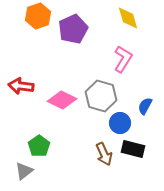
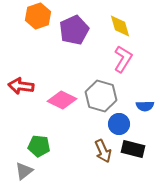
yellow diamond: moved 8 px left, 8 px down
purple pentagon: moved 1 px right, 1 px down
blue semicircle: rotated 120 degrees counterclockwise
blue circle: moved 1 px left, 1 px down
green pentagon: rotated 30 degrees counterclockwise
brown arrow: moved 1 px left, 3 px up
